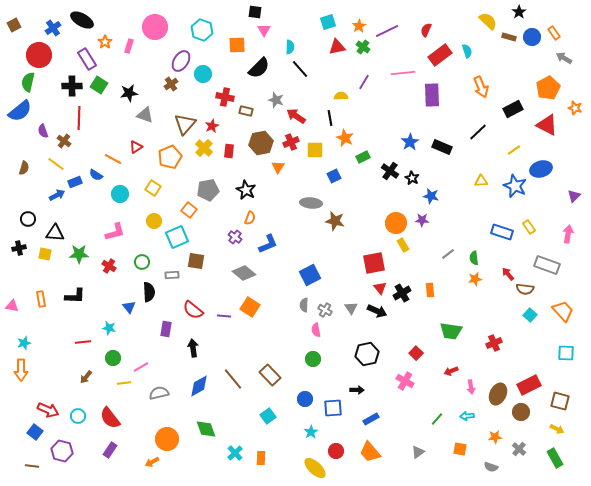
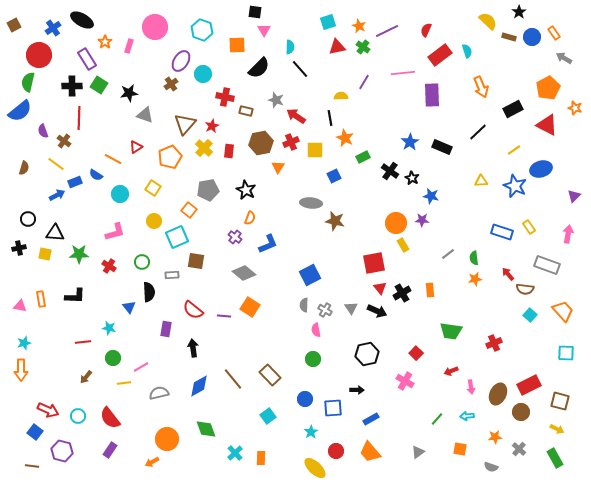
orange star at (359, 26): rotated 16 degrees counterclockwise
pink triangle at (12, 306): moved 8 px right
